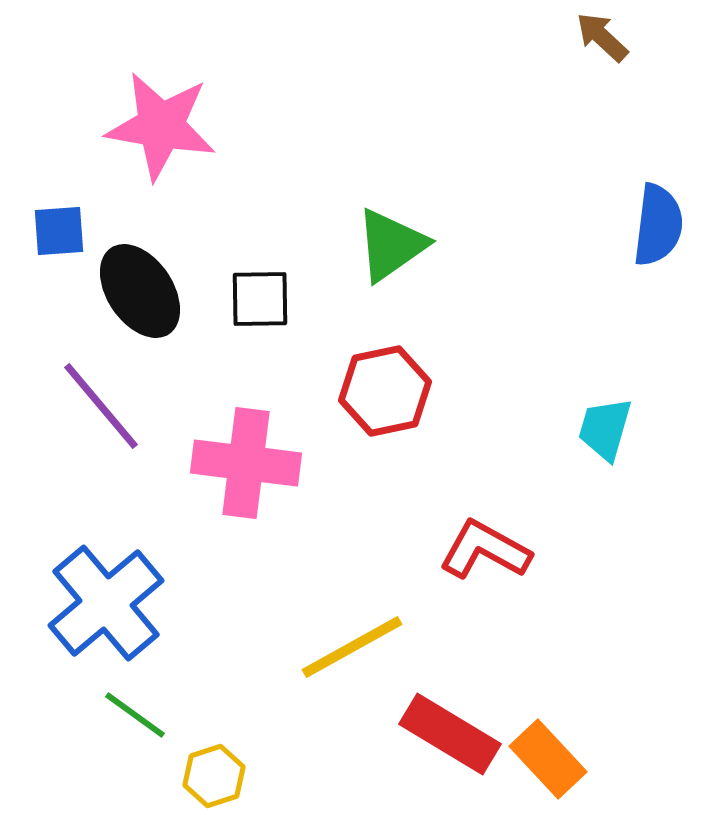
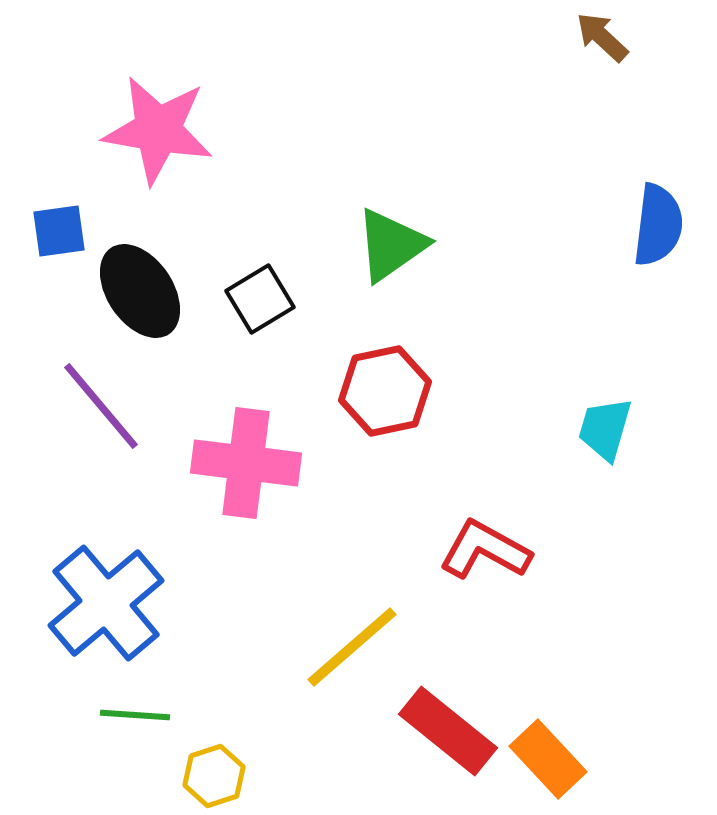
pink star: moved 3 px left, 4 px down
blue square: rotated 4 degrees counterclockwise
black square: rotated 30 degrees counterclockwise
yellow line: rotated 12 degrees counterclockwise
green line: rotated 32 degrees counterclockwise
red rectangle: moved 2 px left, 3 px up; rotated 8 degrees clockwise
